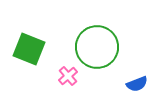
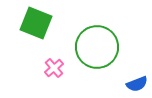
green square: moved 7 px right, 26 px up
pink cross: moved 14 px left, 8 px up
